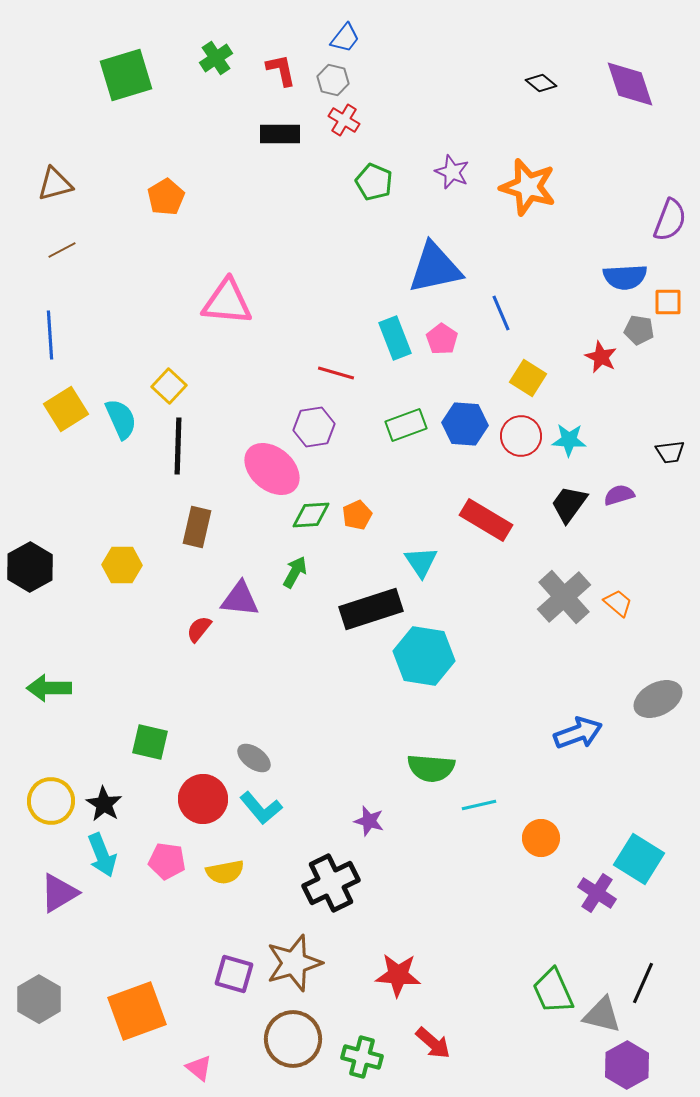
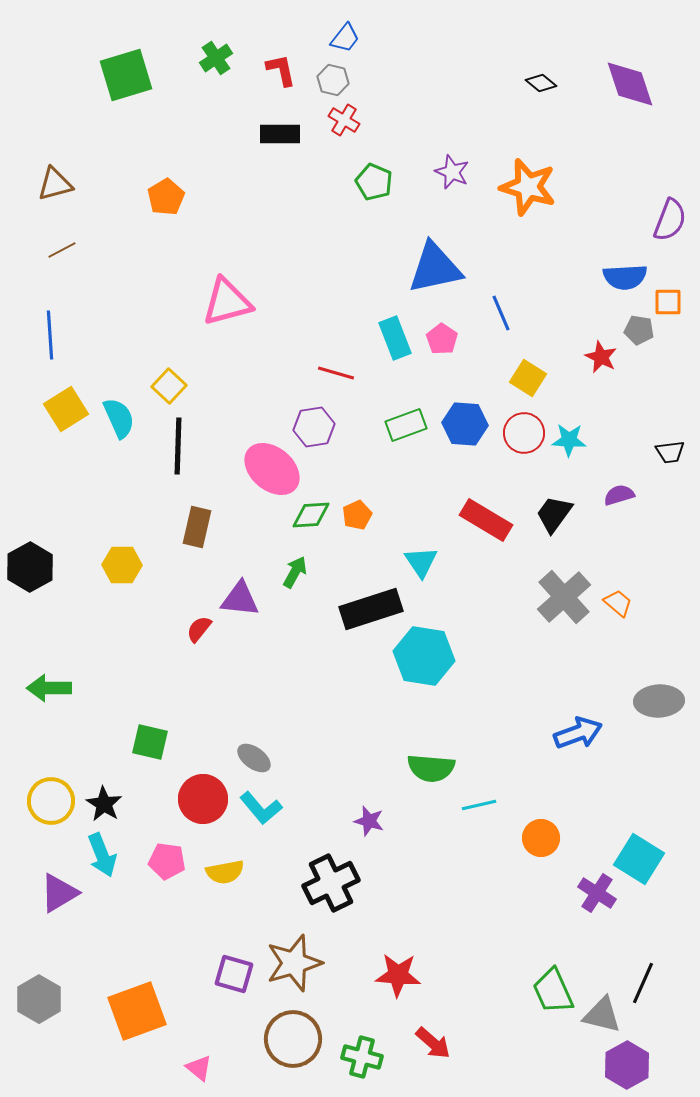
pink triangle at (227, 302): rotated 20 degrees counterclockwise
cyan semicircle at (121, 419): moved 2 px left, 1 px up
red circle at (521, 436): moved 3 px right, 3 px up
black trapezoid at (569, 504): moved 15 px left, 10 px down
gray ellipse at (658, 699): moved 1 px right, 2 px down; rotated 24 degrees clockwise
